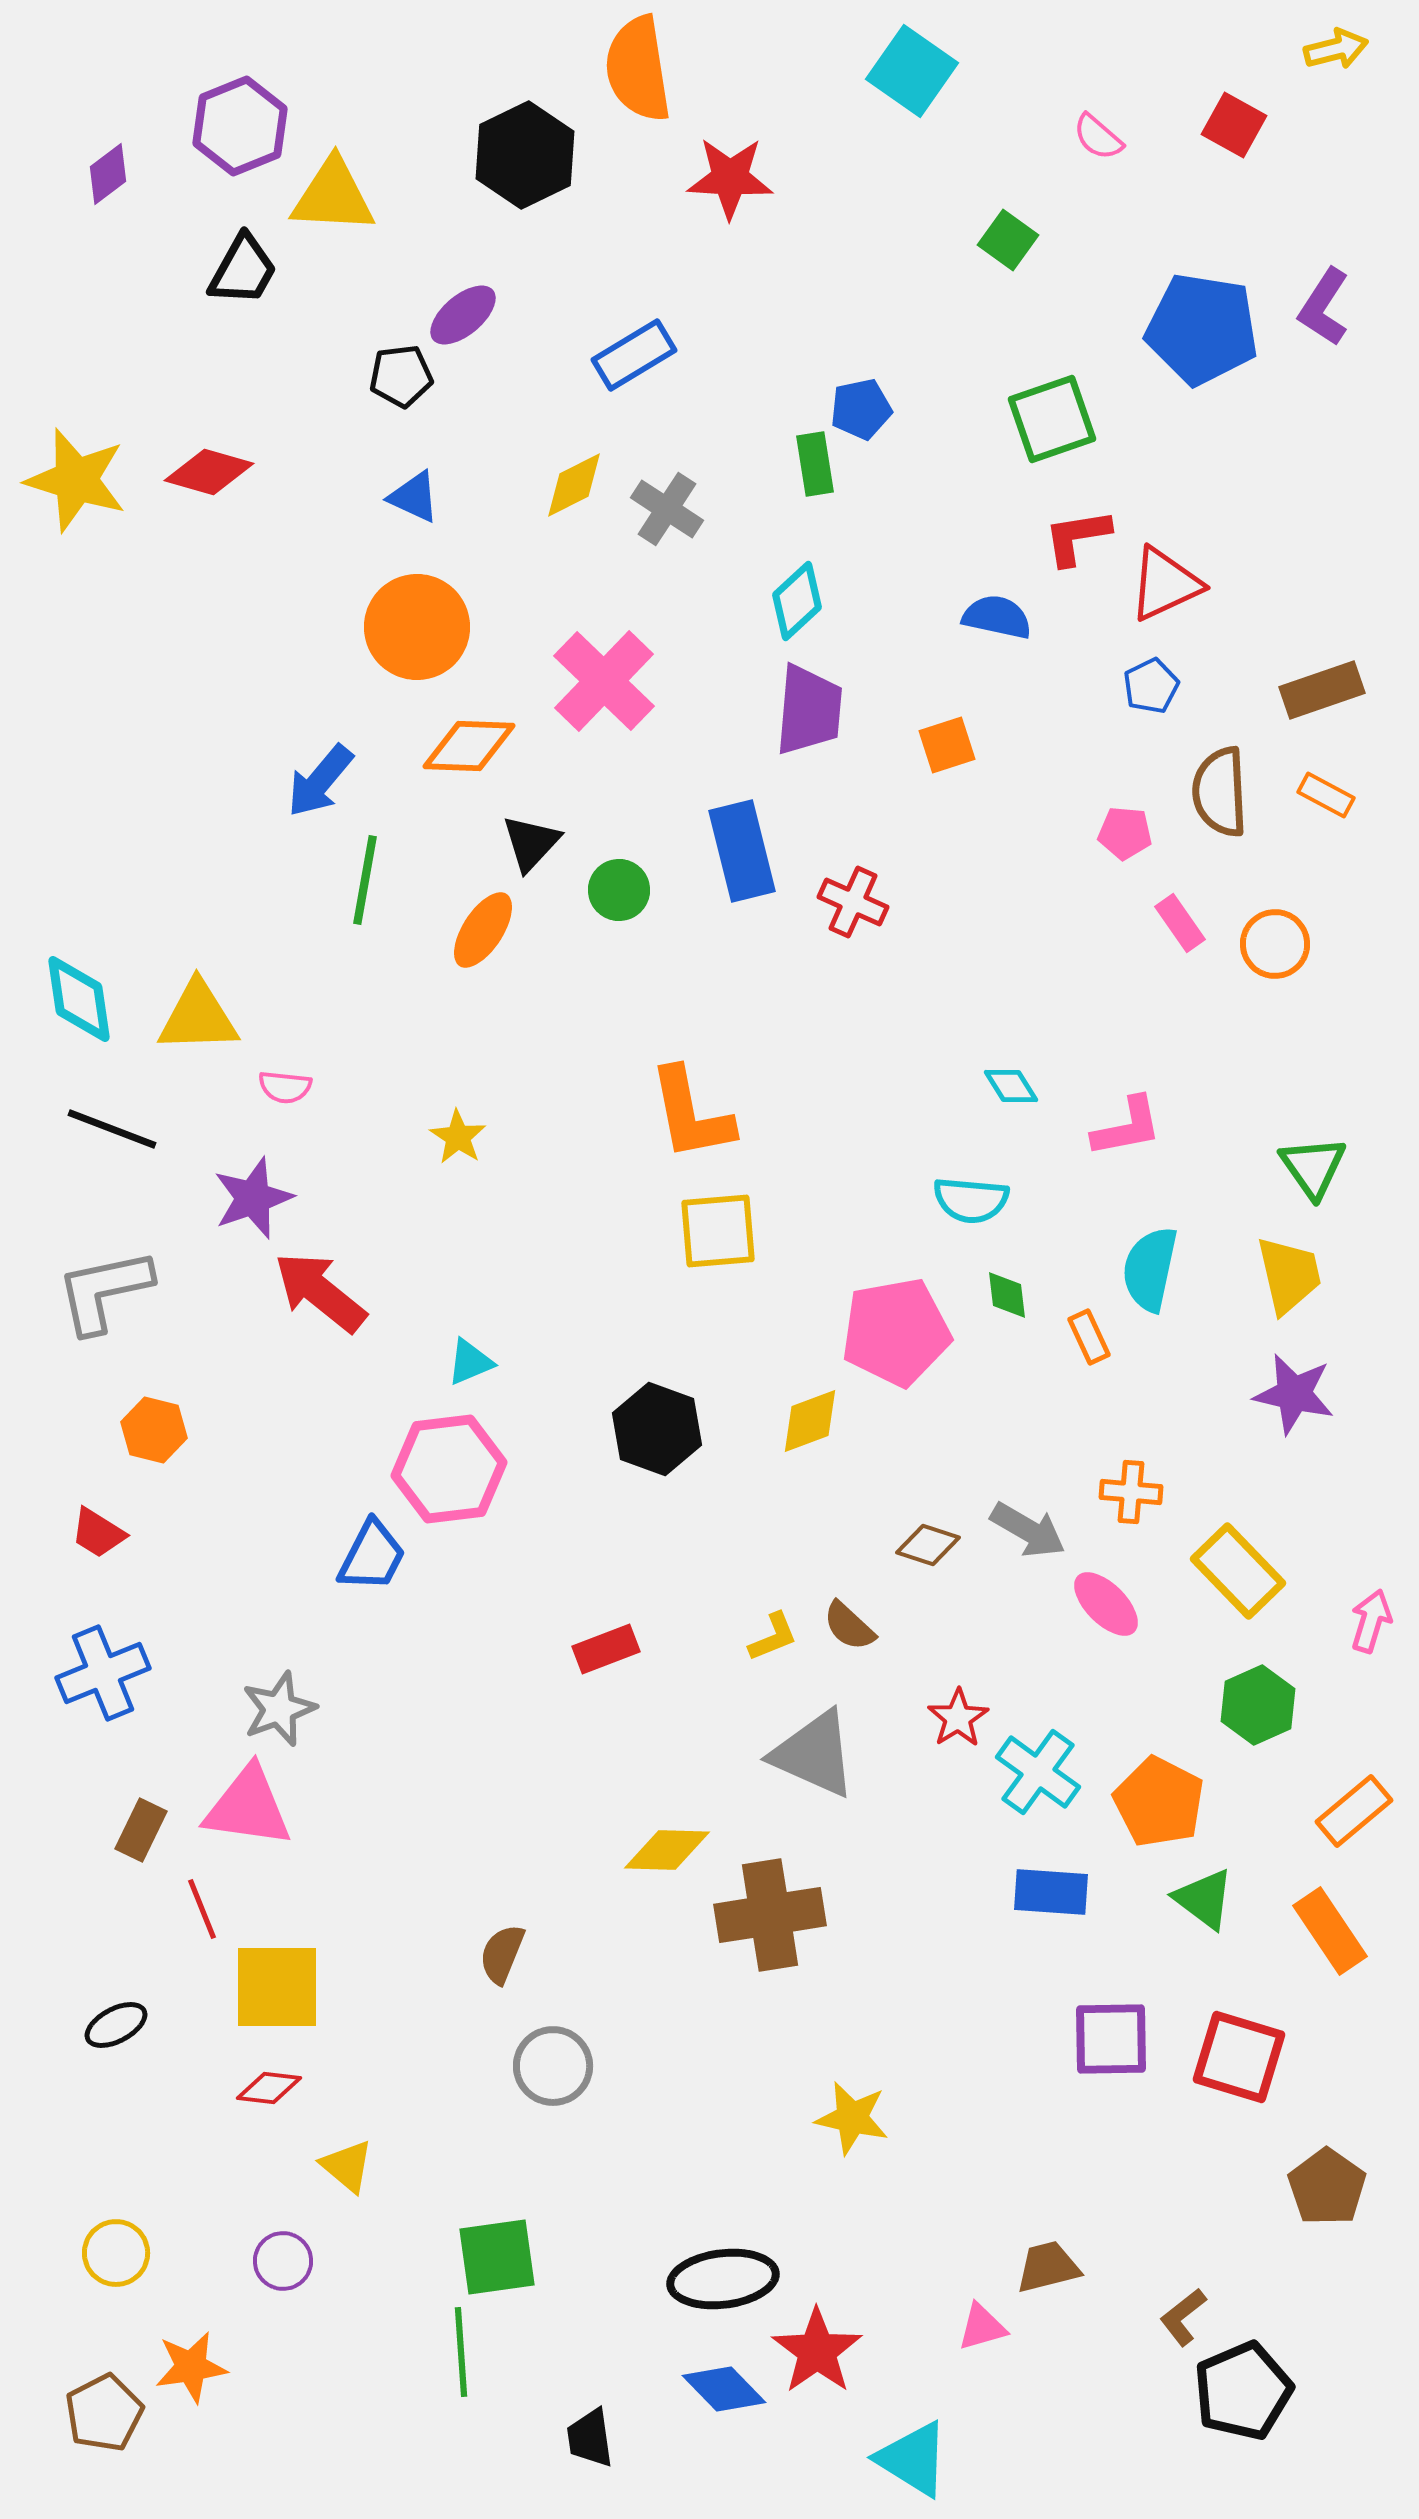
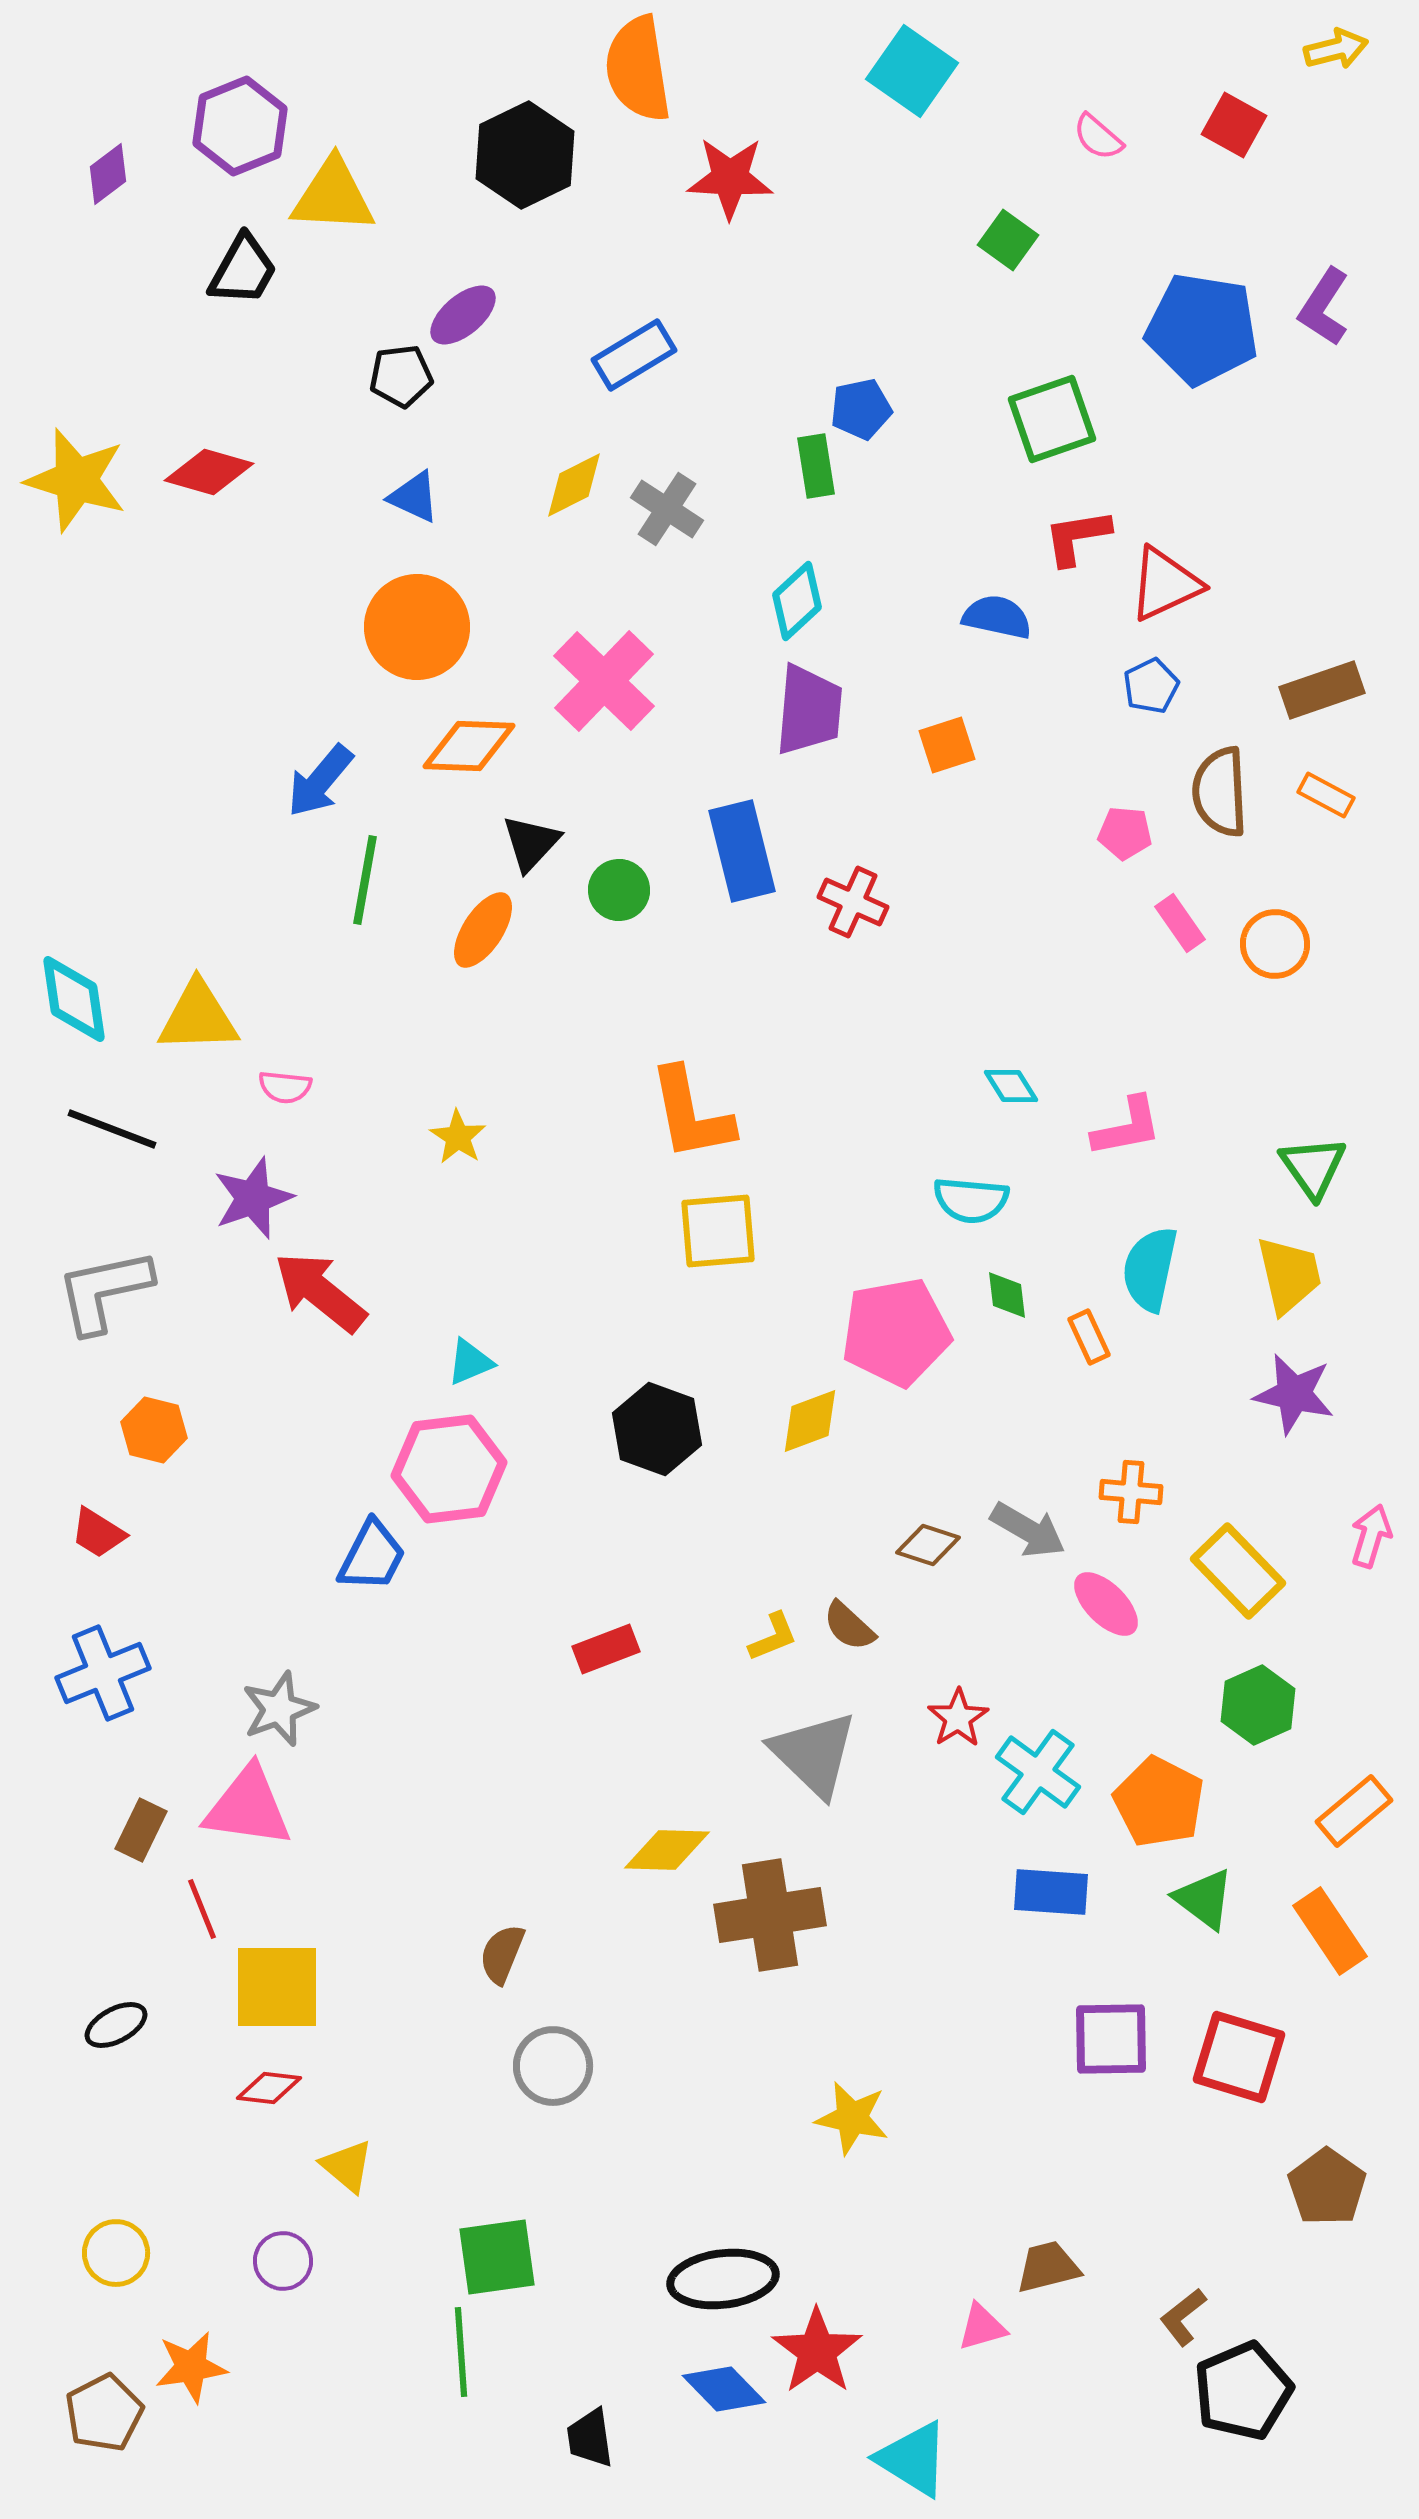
green rectangle at (815, 464): moved 1 px right, 2 px down
cyan diamond at (79, 999): moved 5 px left
pink arrow at (1371, 1621): moved 85 px up
gray triangle at (814, 1754): rotated 20 degrees clockwise
